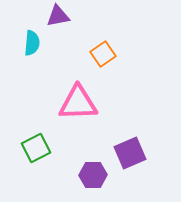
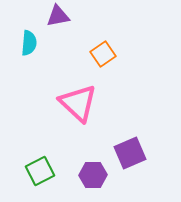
cyan semicircle: moved 3 px left
pink triangle: rotated 45 degrees clockwise
green square: moved 4 px right, 23 px down
